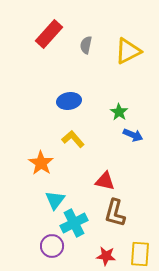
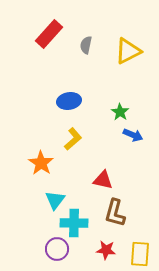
green star: moved 1 px right
yellow L-shape: rotated 90 degrees clockwise
red triangle: moved 2 px left, 1 px up
cyan cross: rotated 28 degrees clockwise
purple circle: moved 5 px right, 3 px down
red star: moved 6 px up
